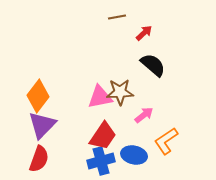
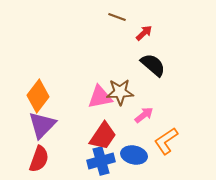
brown line: rotated 30 degrees clockwise
